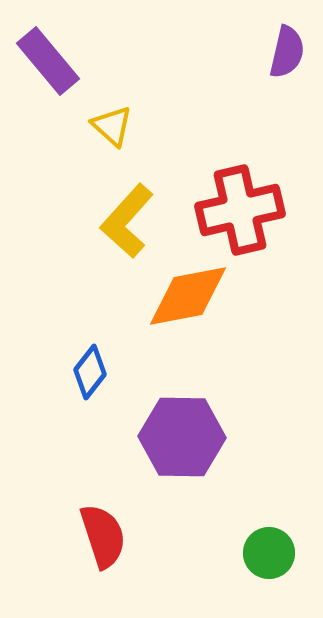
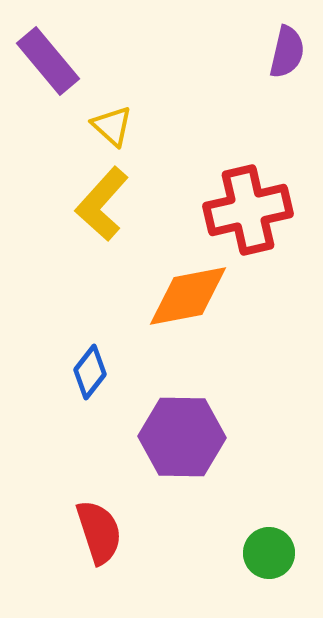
red cross: moved 8 px right
yellow L-shape: moved 25 px left, 17 px up
red semicircle: moved 4 px left, 4 px up
